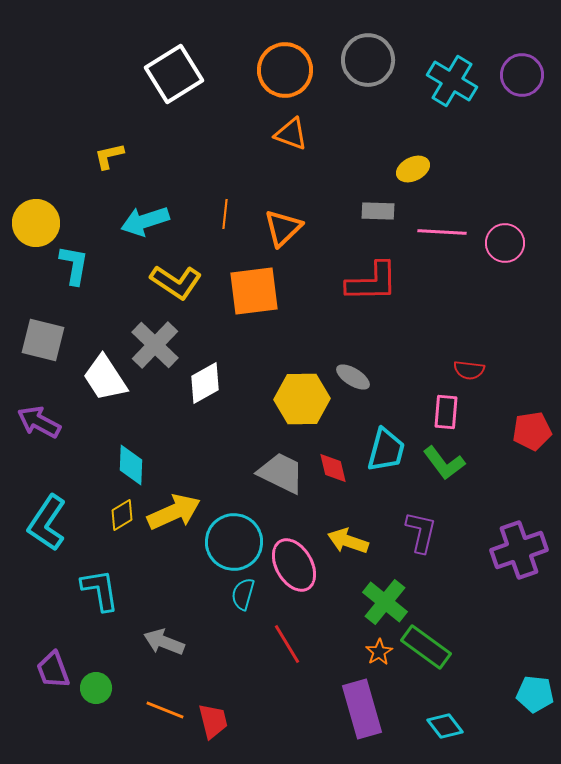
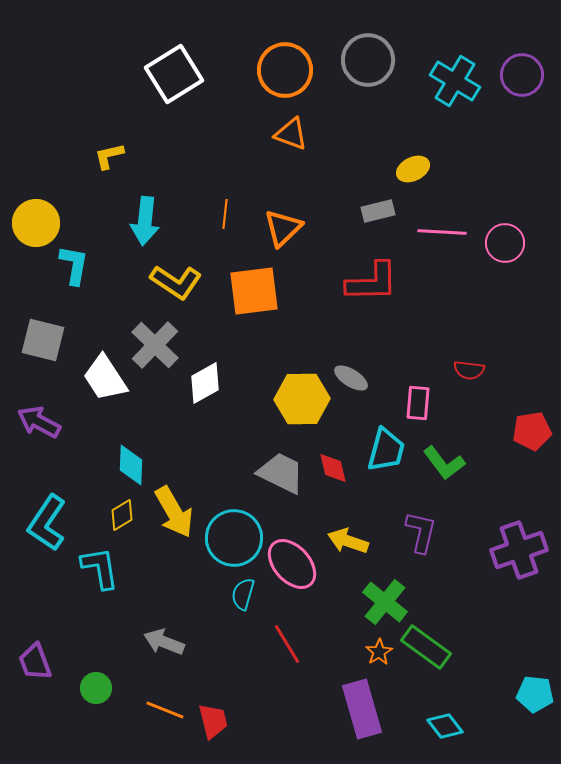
cyan cross at (452, 81): moved 3 px right
gray rectangle at (378, 211): rotated 16 degrees counterclockwise
cyan arrow at (145, 221): rotated 66 degrees counterclockwise
gray ellipse at (353, 377): moved 2 px left, 1 px down
pink rectangle at (446, 412): moved 28 px left, 9 px up
yellow arrow at (174, 512): rotated 84 degrees clockwise
cyan circle at (234, 542): moved 4 px up
pink ellipse at (294, 565): moved 2 px left, 1 px up; rotated 12 degrees counterclockwise
cyan L-shape at (100, 590): moved 22 px up
purple trapezoid at (53, 670): moved 18 px left, 8 px up
